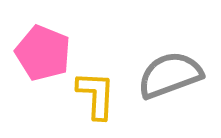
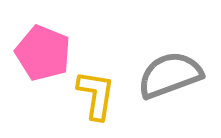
yellow L-shape: rotated 6 degrees clockwise
